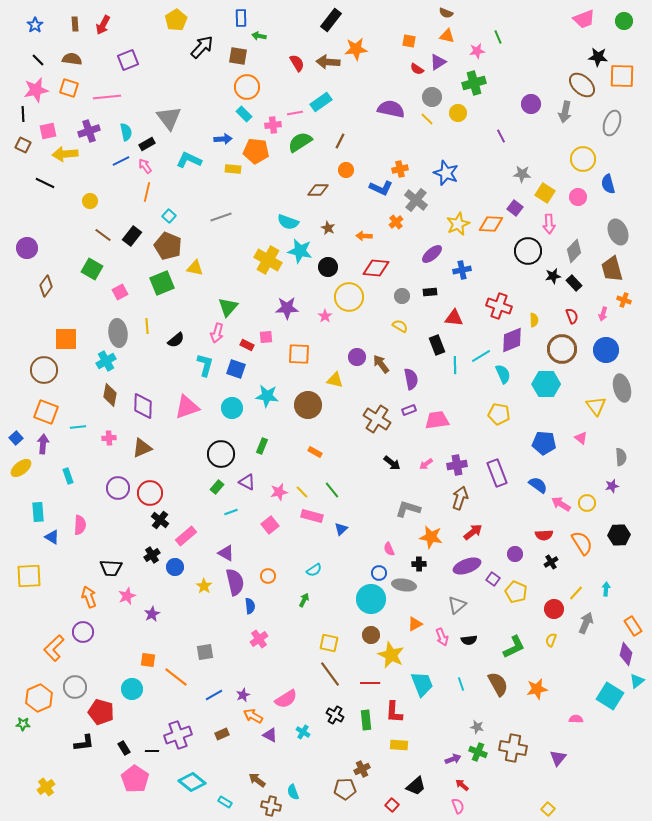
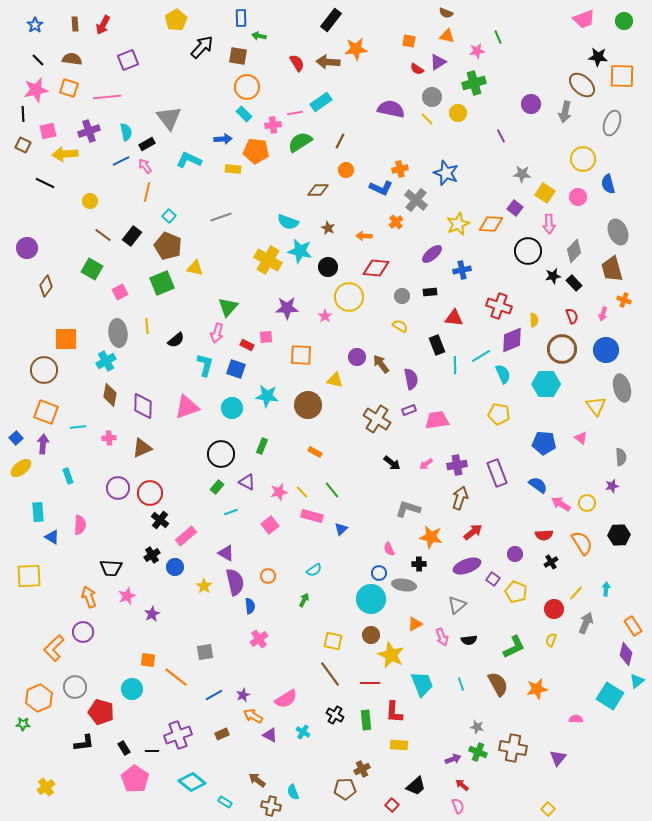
orange square at (299, 354): moved 2 px right, 1 px down
yellow square at (329, 643): moved 4 px right, 2 px up
